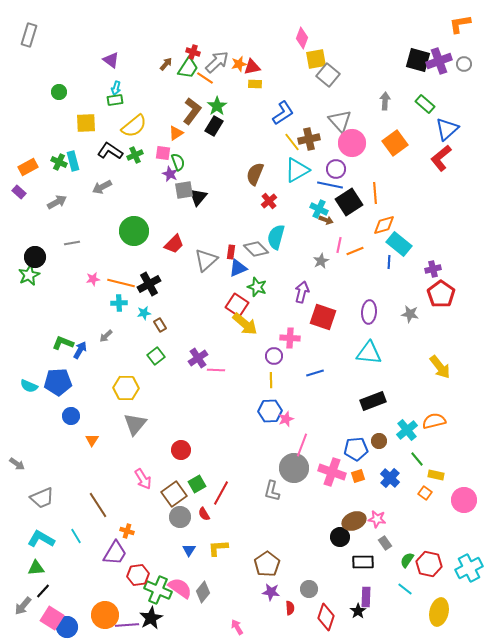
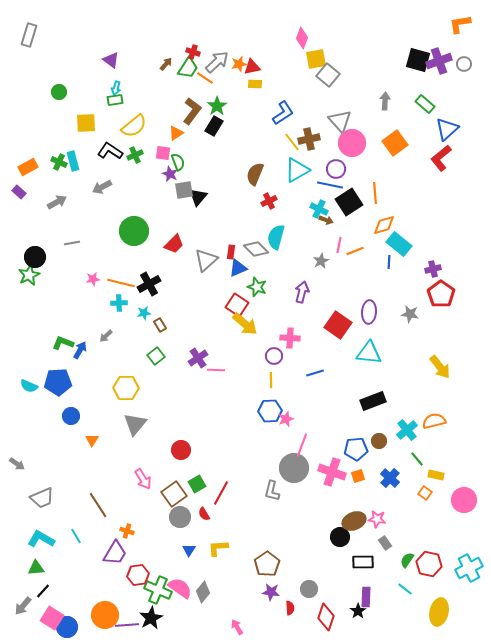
red cross at (269, 201): rotated 14 degrees clockwise
red square at (323, 317): moved 15 px right, 8 px down; rotated 16 degrees clockwise
